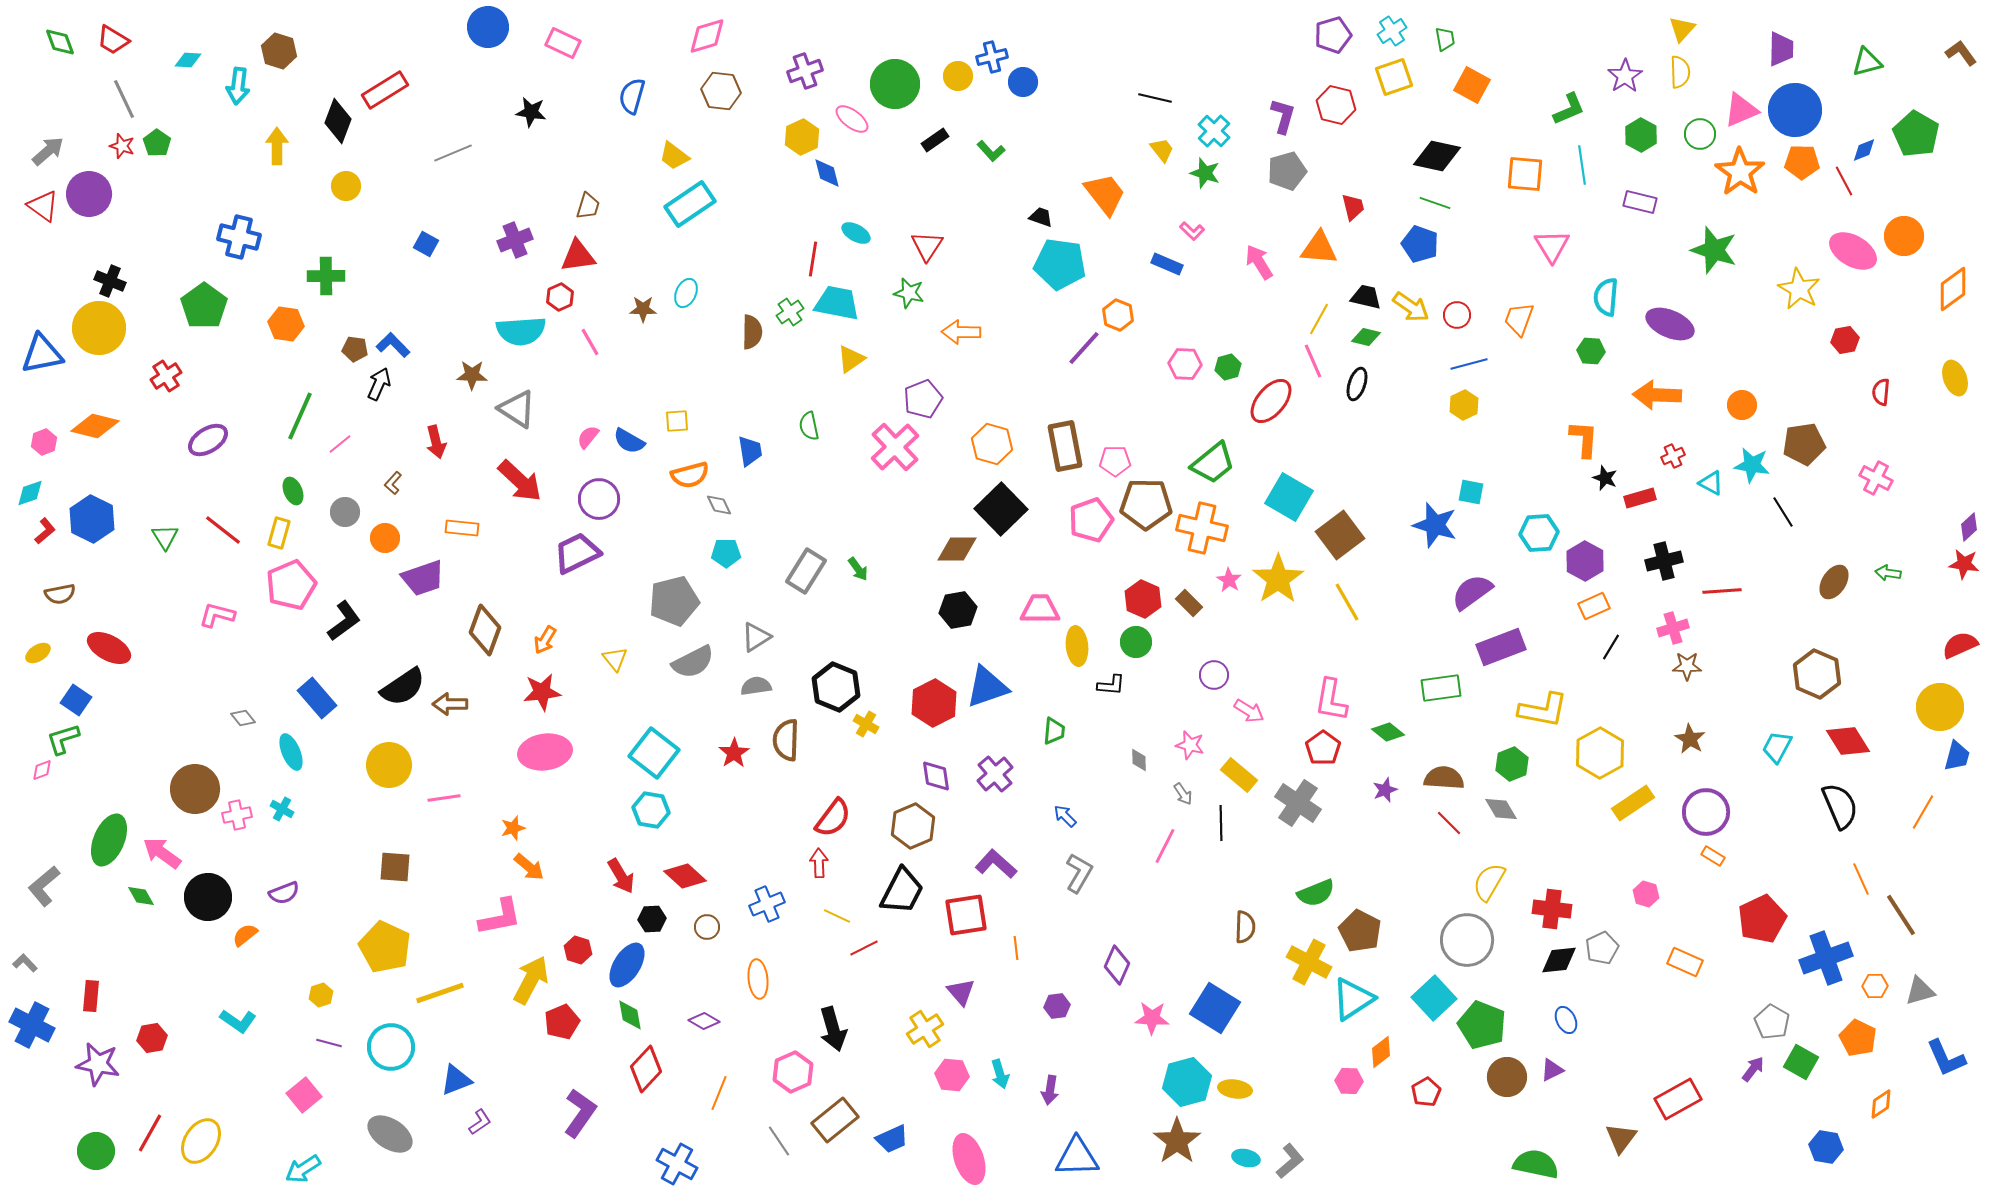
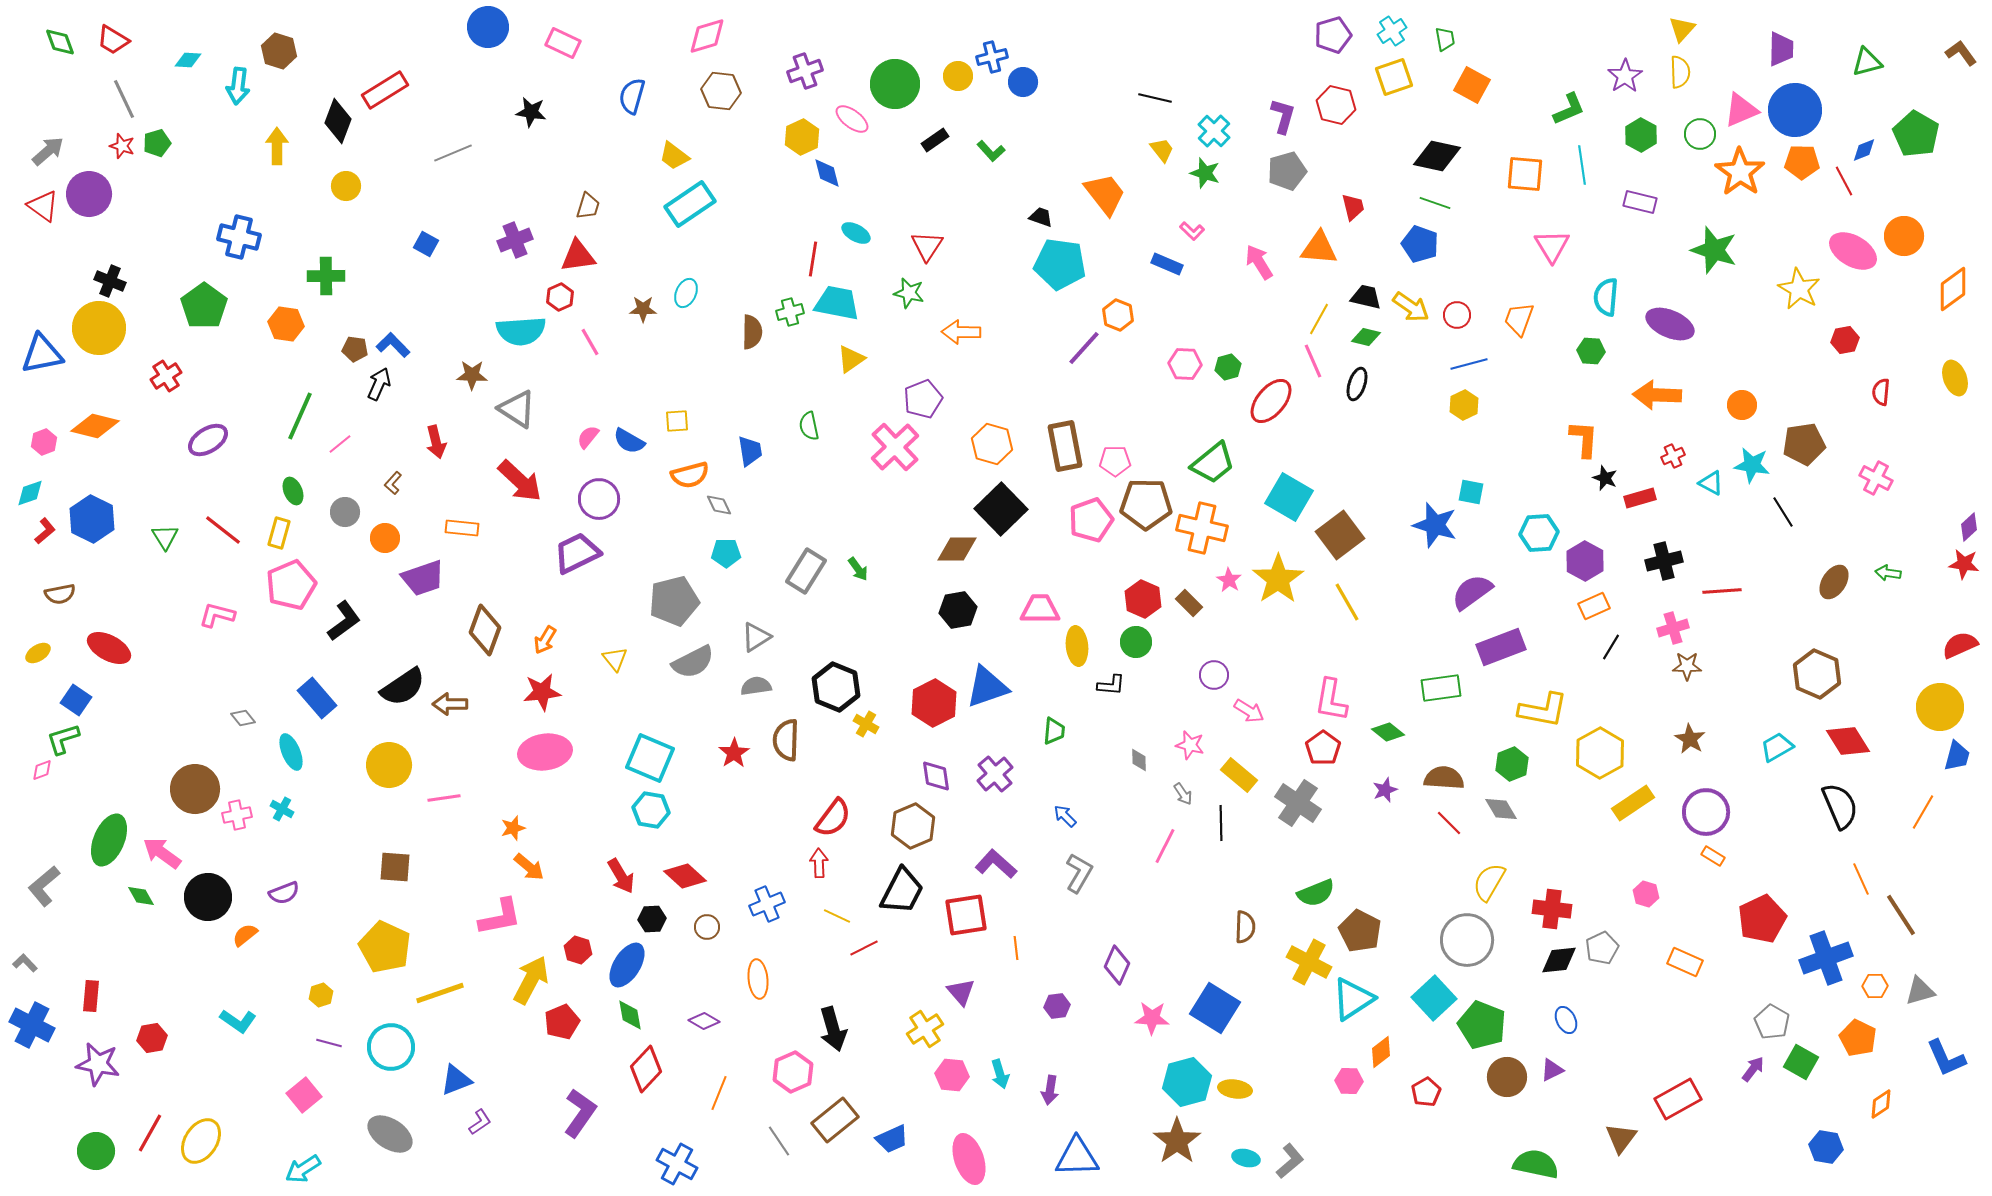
green pentagon at (157, 143): rotated 20 degrees clockwise
green cross at (790, 312): rotated 20 degrees clockwise
cyan trapezoid at (1777, 747): rotated 32 degrees clockwise
cyan square at (654, 753): moved 4 px left, 5 px down; rotated 15 degrees counterclockwise
